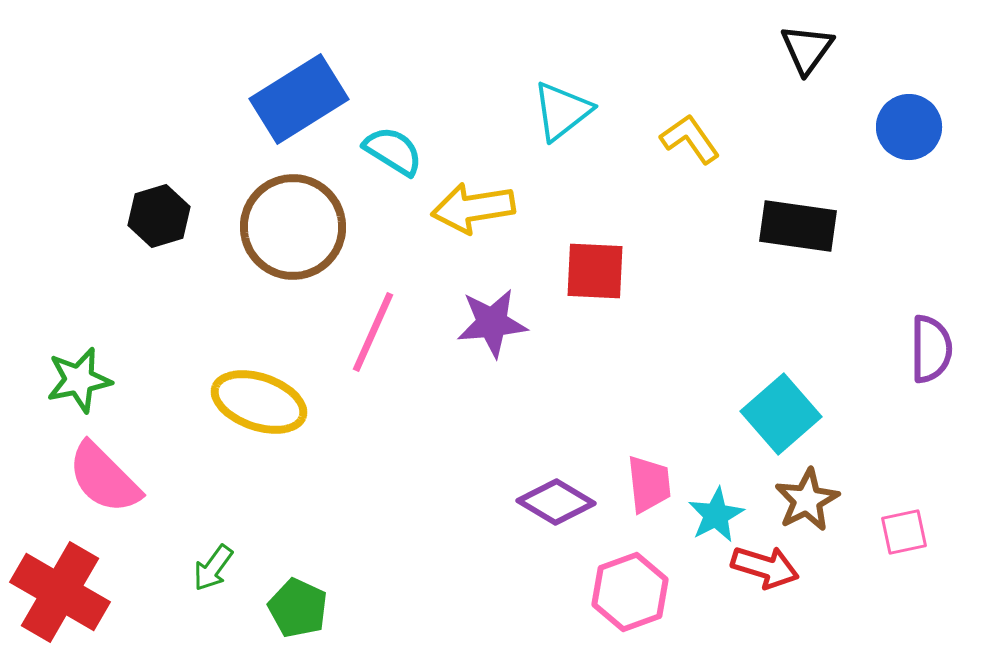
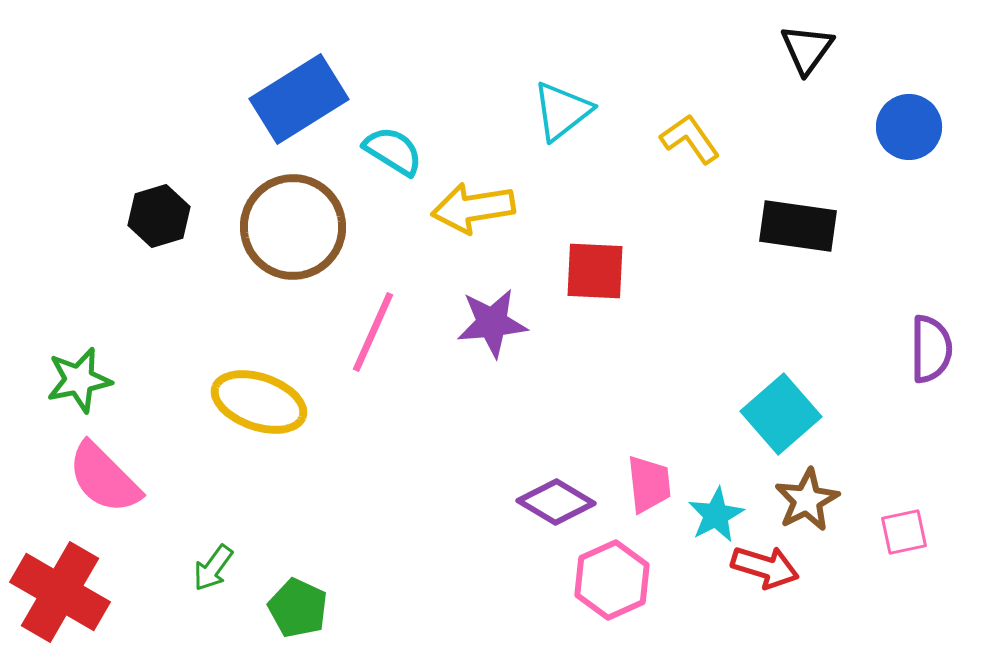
pink hexagon: moved 18 px left, 12 px up; rotated 4 degrees counterclockwise
